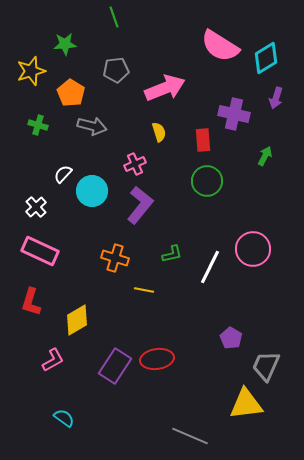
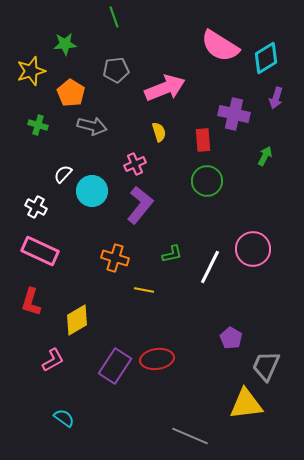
white cross: rotated 20 degrees counterclockwise
